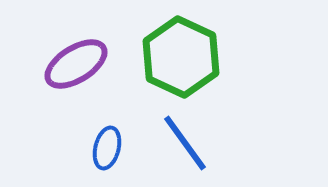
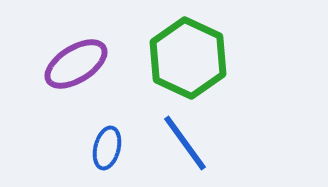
green hexagon: moved 7 px right, 1 px down
